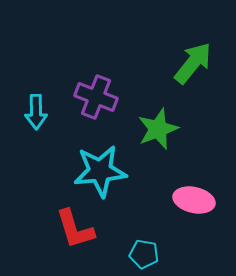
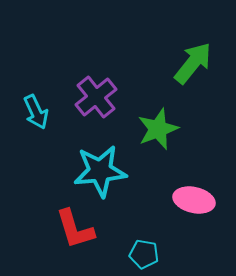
purple cross: rotated 30 degrees clockwise
cyan arrow: rotated 24 degrees counterclockwise
